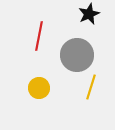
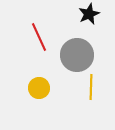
red line: moved 1 px down; rotated 36 degrees counterclockwise
yellow line: rotated 15 degrees counterclockwise
